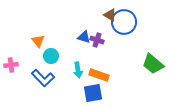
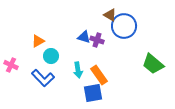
blue circle: moved 4 px down
orange triangle: rotated 40 degrees clockwise
pink cross: rotated 32 degrees clockwise
orange rectangle: rotated 36 degrees clockwise
